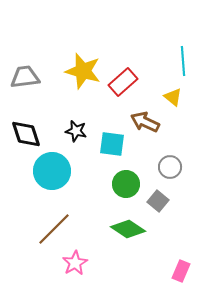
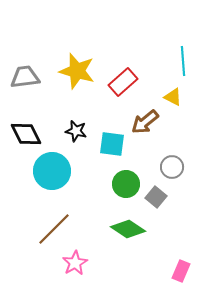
yellow star: moved 6 px left
yellow triangle: rotated 12 degrees counterclockwise
brown arrow: rotated 64 degrees counterclockwise
black diamond: rotated 8 degrees counterclockwise
gray circle: moved 2 px right
gray square: moved 2 px left, 4 px up
